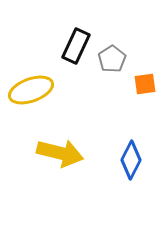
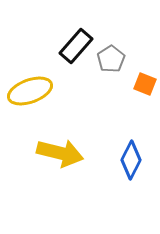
black rectangle: rotated 16 degrees clockwise
gray pentagon: moved 1 px left
orange square: rotated 30 degrees clockwise
yellow ellipse: moved 1 px left, 1 px down
